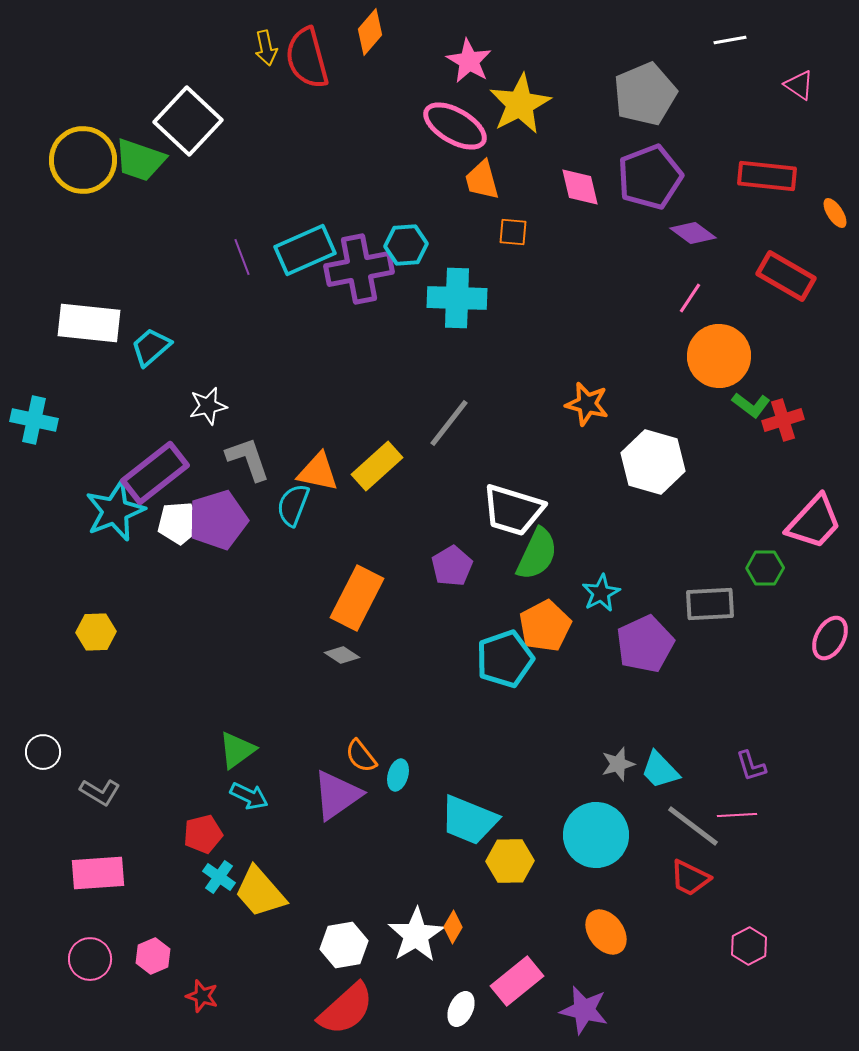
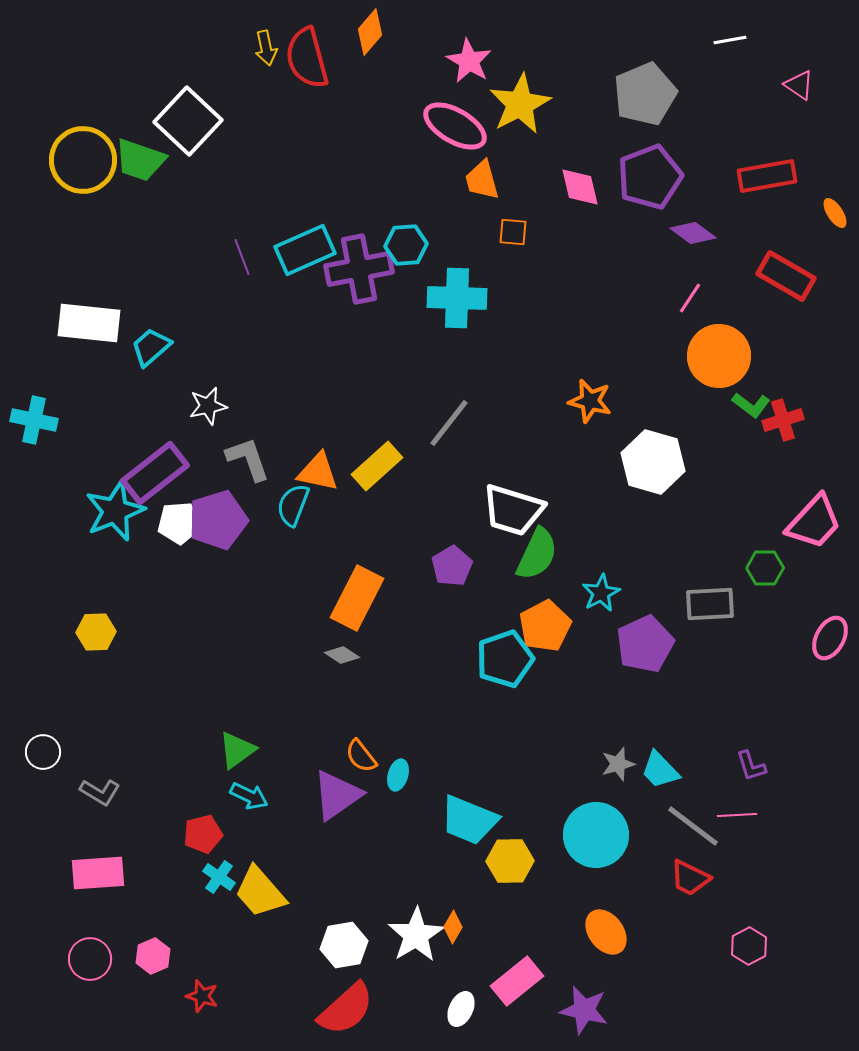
red rectangle at (767, 176): rotated 16 degrees counterclockwise
orange star at (587, 404): moved 3 px right, 3 px up
